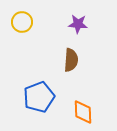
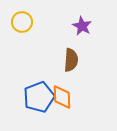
purple star: moved 4 px right, 2 px down; rotated 24 degrees clockwise
orange diamond: moved 21 px left, 15 px up
